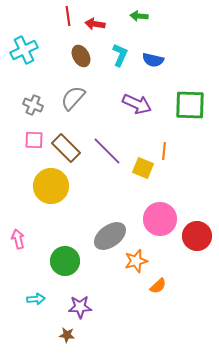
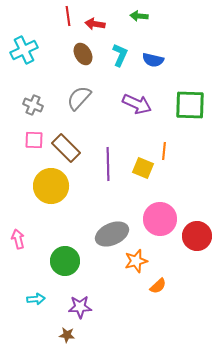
brown ellipse: moved 2 px right, 2 px up
gray semicircle: moved 6 px right
purple line: moved 1 px right, 13 px down; rotated 44 degrees clockwise
gray ellipse: moved 2 px right, 2 px up; rotated 12 degrees clockwise
